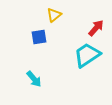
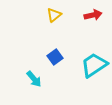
red arrow: moved 3 px left, 13 px up; rotated 36 degrees clockwise
blue square: moved 16 px right, 20 px down; rotated 28 degrees counterclockwise
cyan trapezoid: moved 7 px right, 10 px down
